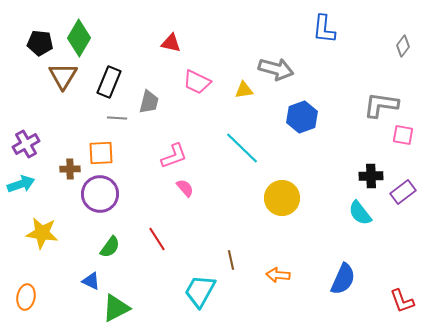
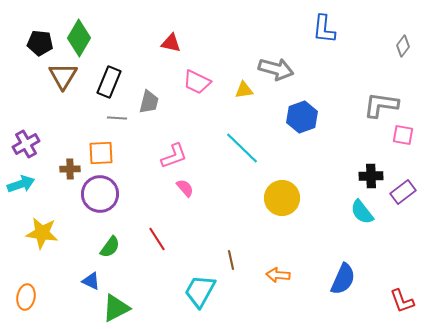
cyan semicircle: moved 2 px right, 1 px up
